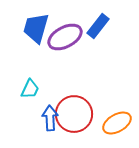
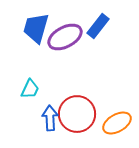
red circle: moved 3 px right
